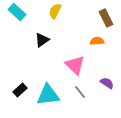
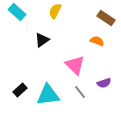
brown rectangle: rotated 30 degrees counterclockwise
orange semicircle: rotated 24 degrees clockwise
purple semicircle: moved 3 px left; rotated 128 degrees clockwise
